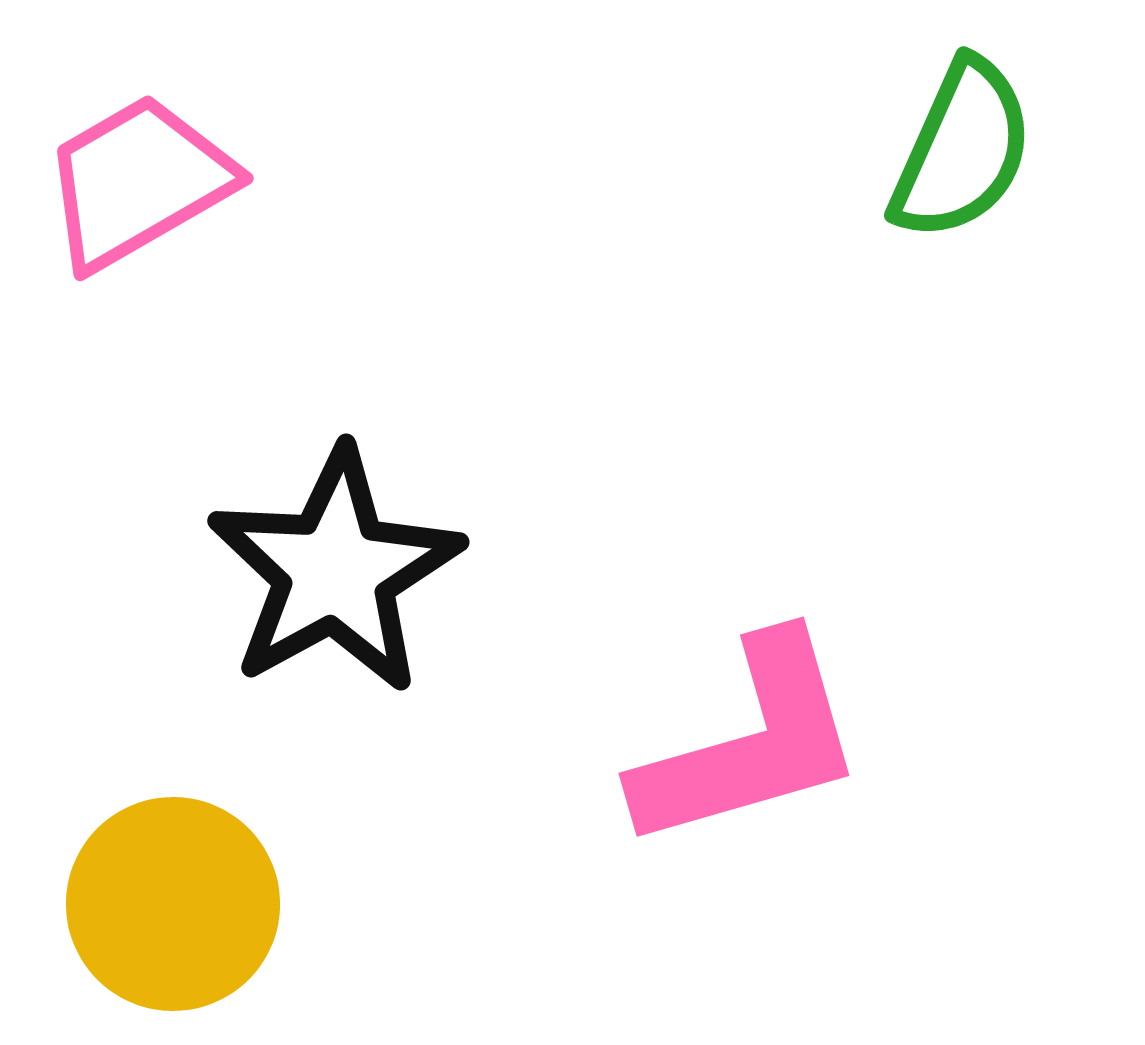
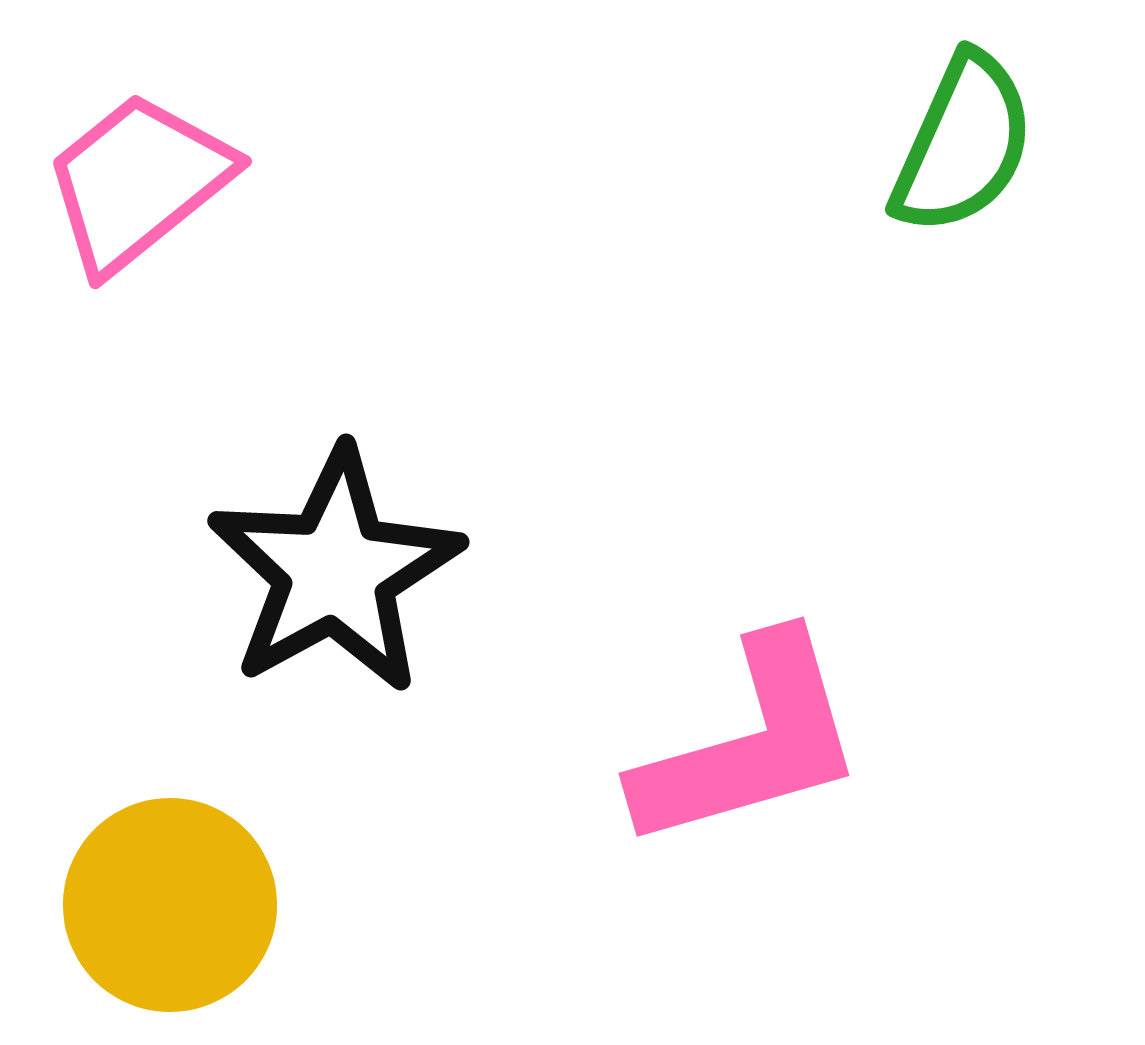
green semicircle: moved 1 px right, 6 px up
pink trapezoid: rotated 9 degrees counterclockwise
yellow circle: moved 3 px left, 1 px down
